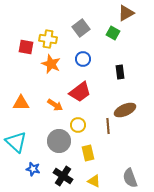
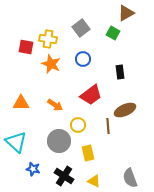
red trapezoid: moved 11 px right, 3 px down
black cross: moved 1 px right
